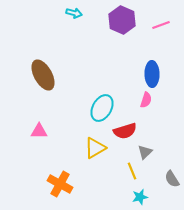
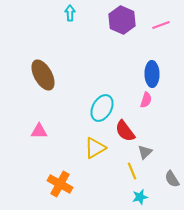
cyan arrow: moved 4 px left; rotated 105 degrees counterclockwise
red semicircle: rotated 70 degrees clockwise
